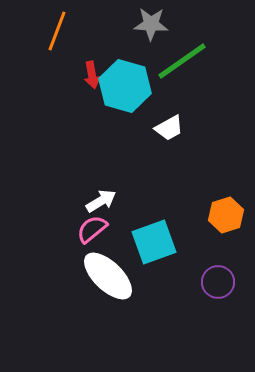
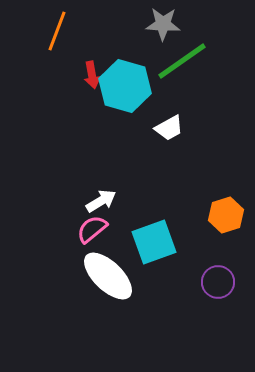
gray star: moved 12 px right
